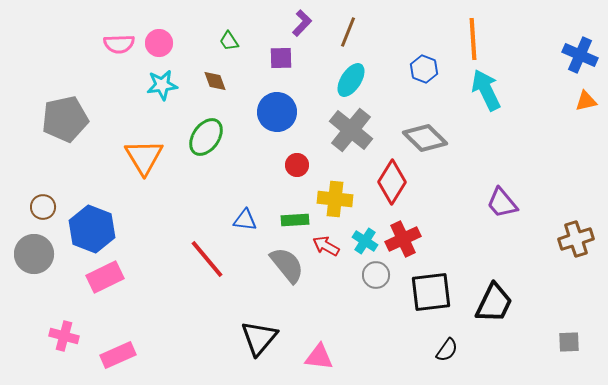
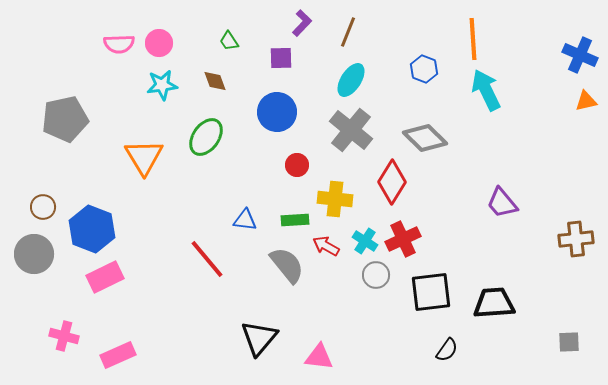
brown cross at (576, 239): rotated 12 degrees clockwise
black trapezoid at (494, 303): rotated 120 degrees counterclockwise
